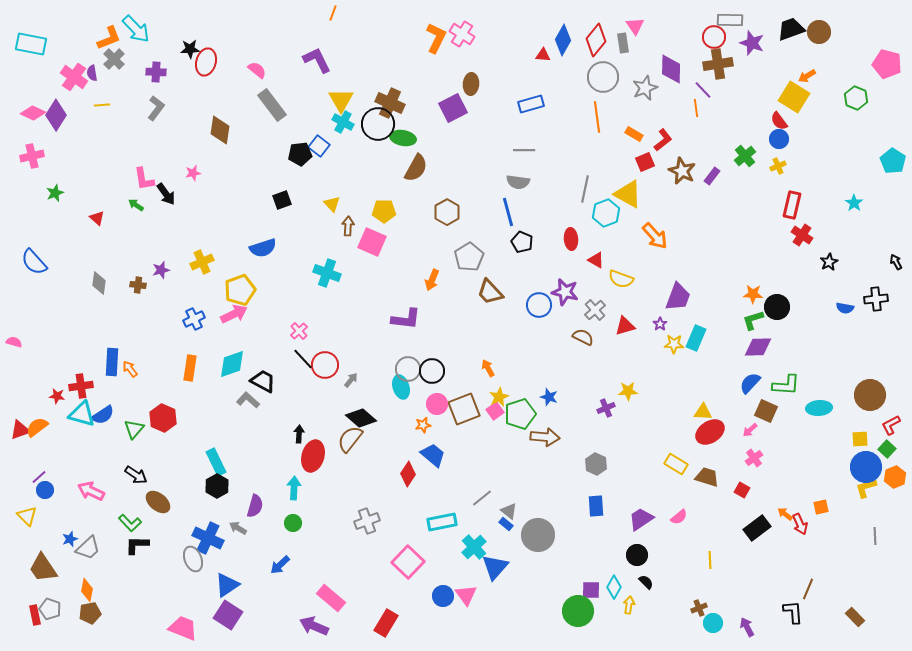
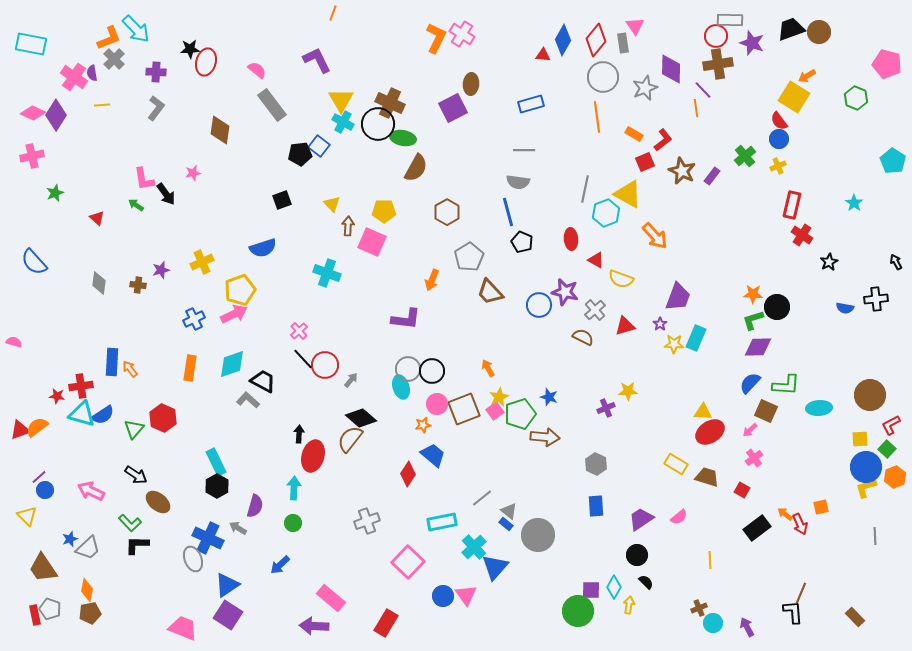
red circle at (714, 37): moved 2 px right, 1 px up
brown line at (808, 589): moved 7 px left, 4 px down
purple arrow at (314, 626): rotated 20 degrees counterclockwise
